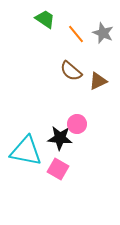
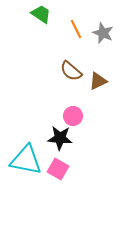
green trapezoid: moved 4 px left, 5 px up
orange line: moved 5 px up; rotated 12 degrees clockwise
pink circle: moved 4 px left, 8 px up
cyan triangle: moved 9 px down
